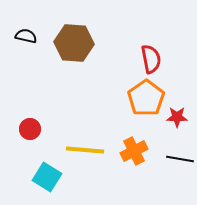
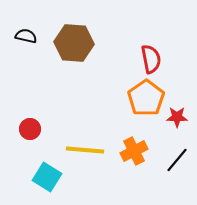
black line: moved 3 px left, 1 px down; rotated 60 degrees counterclockwise
